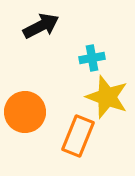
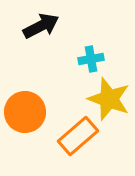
cyan cross: moved 1 px left, 1 px down
yellow star: moved 2 px right, 2 px down
orange rectangle: rotated 27 degrees clockwise
